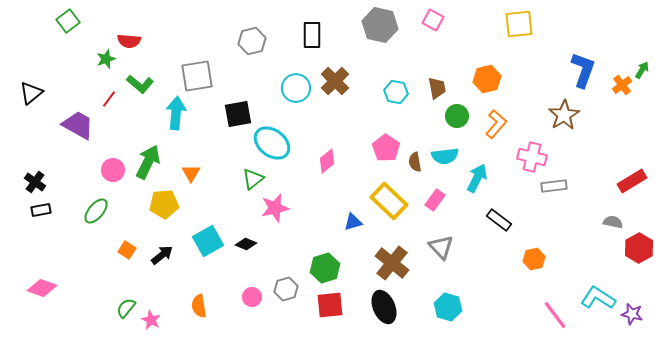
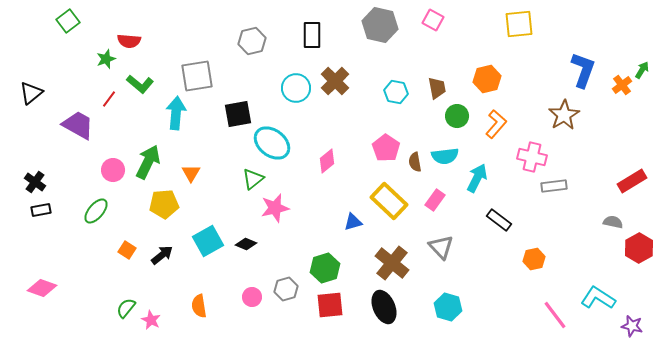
purple star at (632, 314): moved 12 px down
